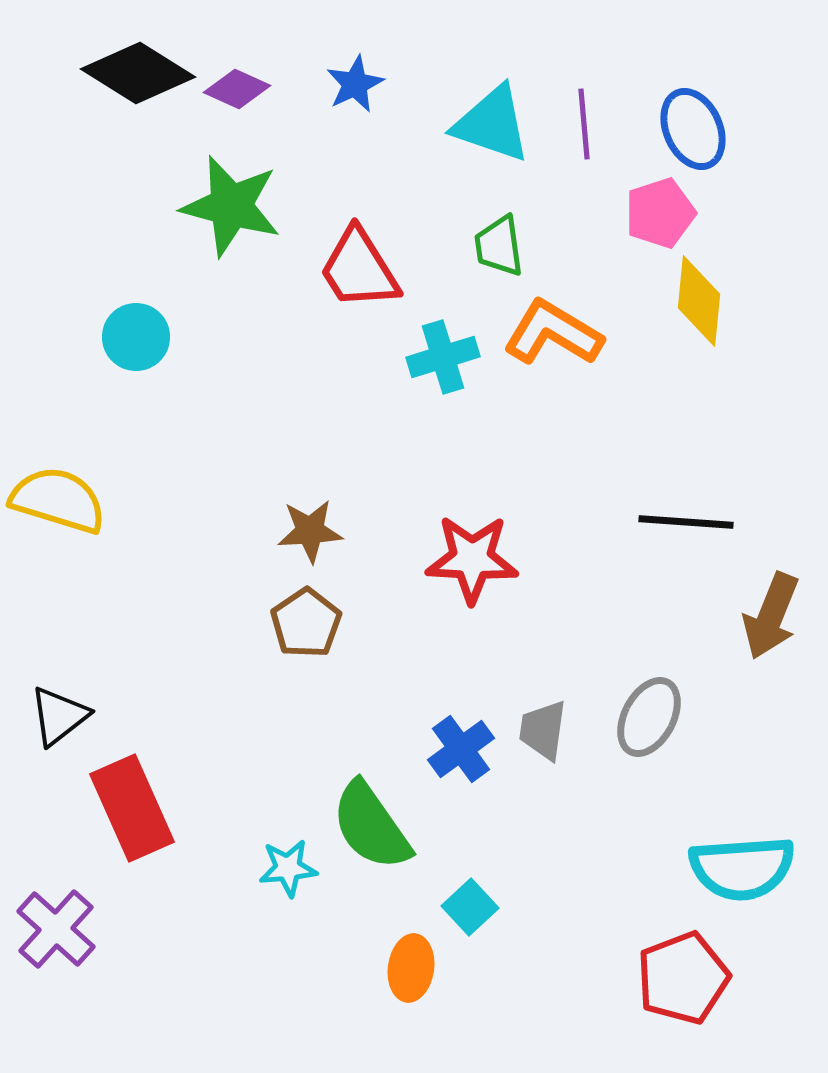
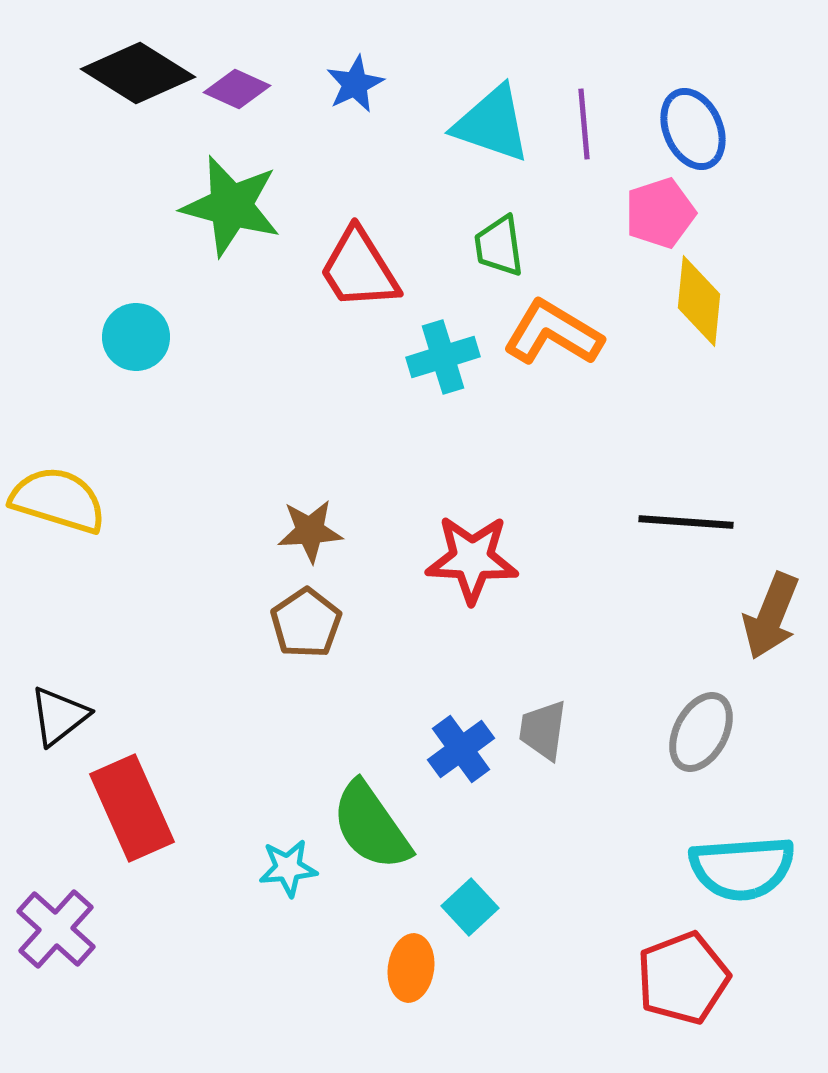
gray ellipse: moved 52 px right, 15 px down
